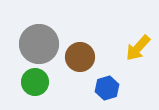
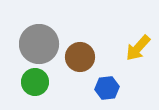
blue hexagon: rotated 10 degrees clockwise
